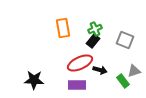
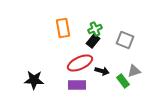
black arrow: moved 2 px right, 1 px down
